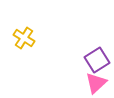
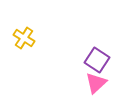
purple square: rotated 25 degrees counterclockwise
